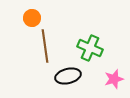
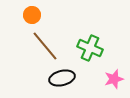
orange circle: moved 3 px up
brown line: rotated 32 degrees counterclockwise
black ellipse: moved 6 px left, 2 px down
